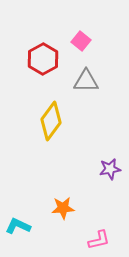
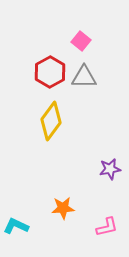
red hexagon: moved 7 px right, 13 px down
gray triangle: moved 2 px left, 4 px up
cyan L-shape: moved 2 px left
pink L-shape: moved 8 px right, 13 px up
